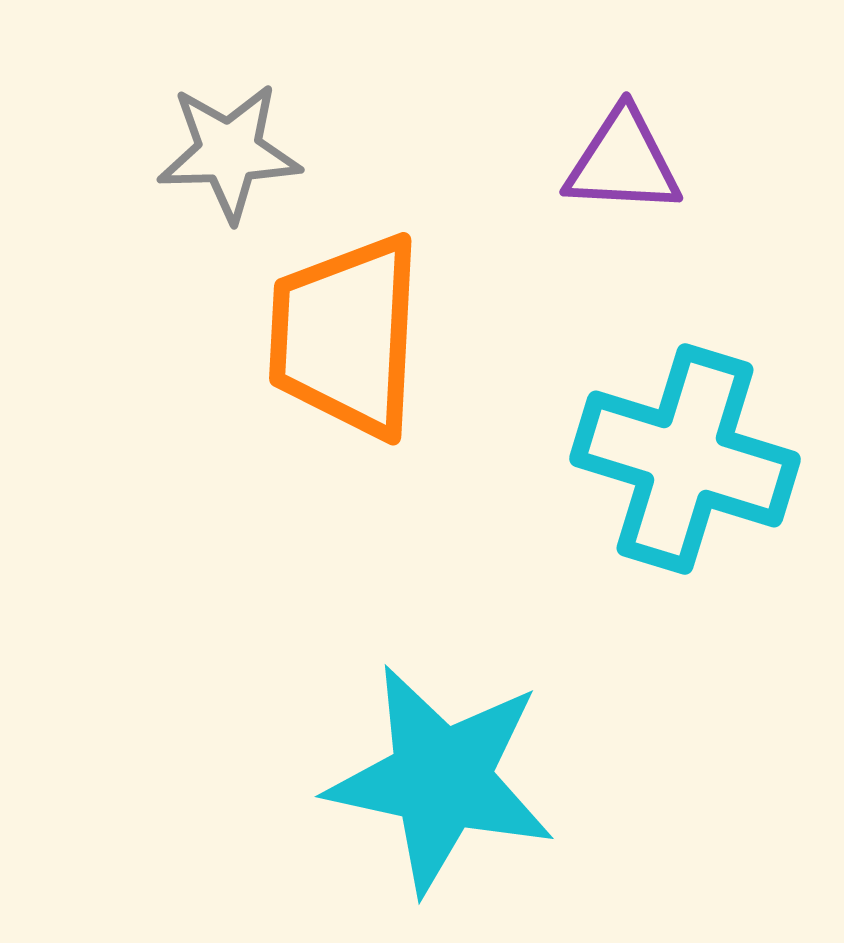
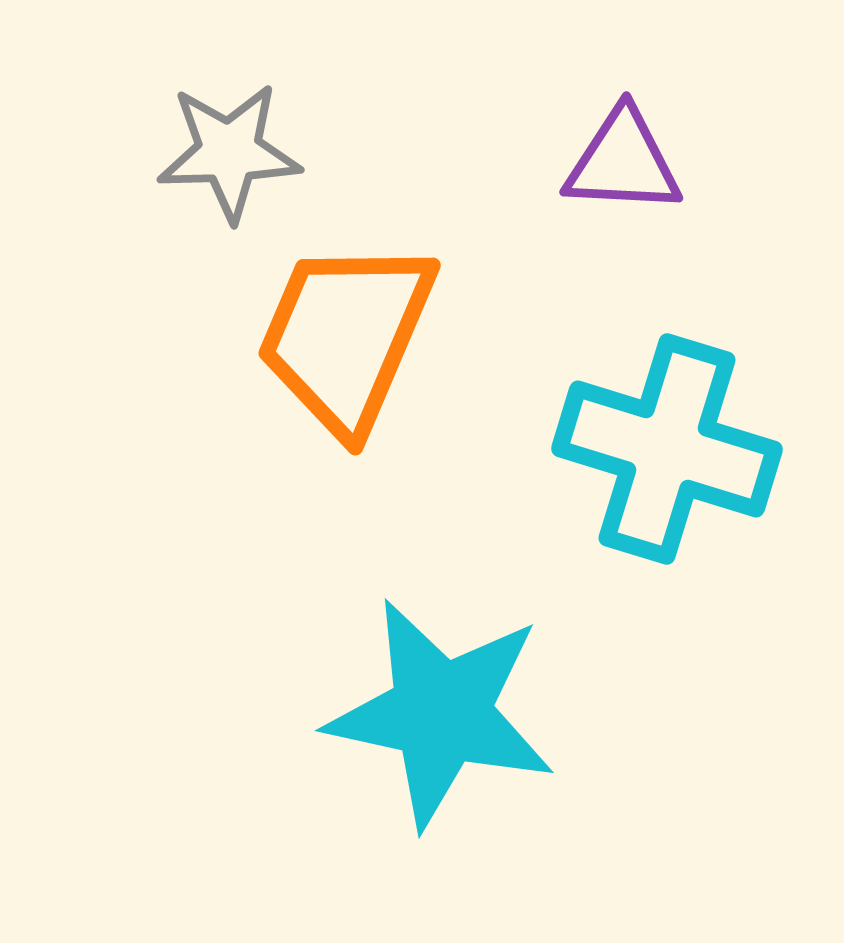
orange trapezoid: rotated 20 degrees clockwise
cyan cross: moved 18 px left, 10 px up
cyan star: moved 66 px up
